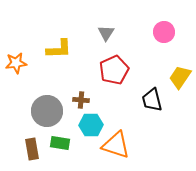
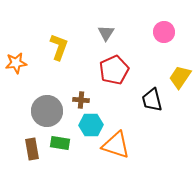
yellow L-shape: moved 2 px up; rotated 68 degrees counterclockwise
